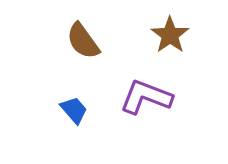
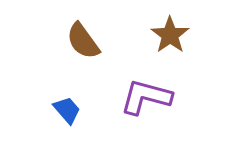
purple L-shape: rotated 6 degrees counterclockwise
blue trapezoid: moved 7 px left
